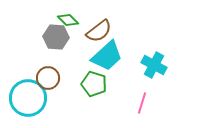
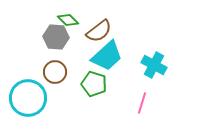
brown circle: moved 7 px right, 6 px up
